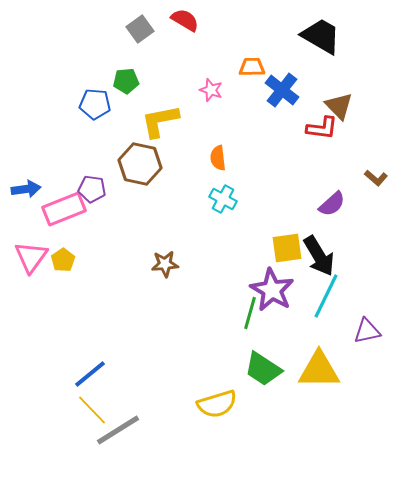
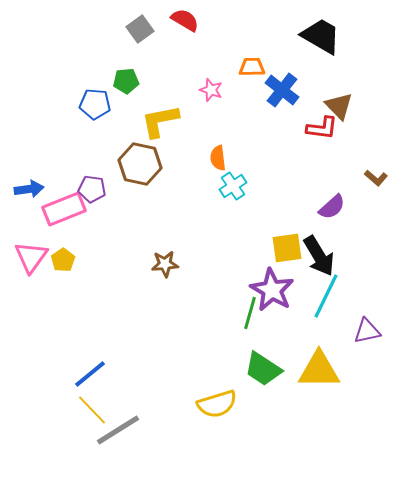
blue arrow: moved 3 px right
cyan cross: moved 10 px right, 13 px up; rotated 28 degrees clockwise
purple semicircle: moved 3 px down
